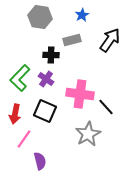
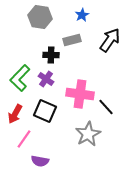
red arrow: rotated 18 degrees clockwise
purple semicircle: rotated 114 degrees clockwise
